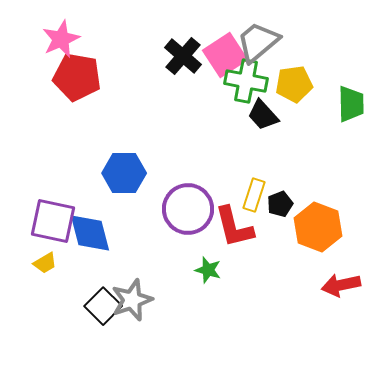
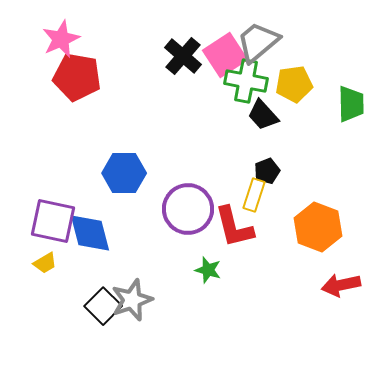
black pentagon: moved 13 px left, 33 px up
